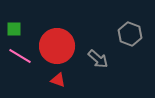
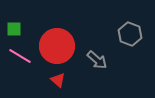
gray arrow: moved 1 px left, 1 px down
red triangle: rotated 21 degrees clockwise
